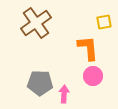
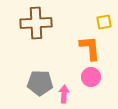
brown cross: rotated 32 degrees clockwise
orange L-shape: moved 2 px right
pink circle: moved 2 px left, 1 px down
